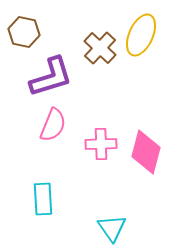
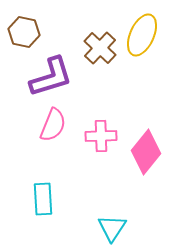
yellow ellipse: moved 1 px right
pink cross: moved 8 px up
pink diamond: rotated 24 degrees clockwise
cyan triangle: rotated 8 degrees clockwise
